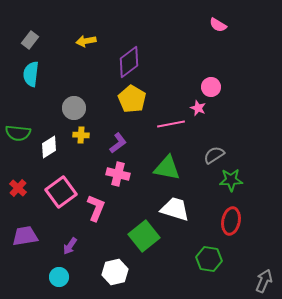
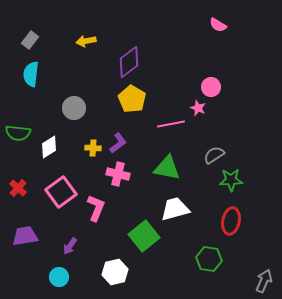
yellow cross: moved 12 px right, 13 px down
white trapezoid: rotated 32 degrees counterclockwise
